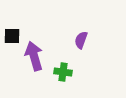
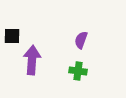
purple arrow: moved 2 px left, 4 px down; rotated 20 degrees clockwise
green cross: moved 15 px right, 1 px up
